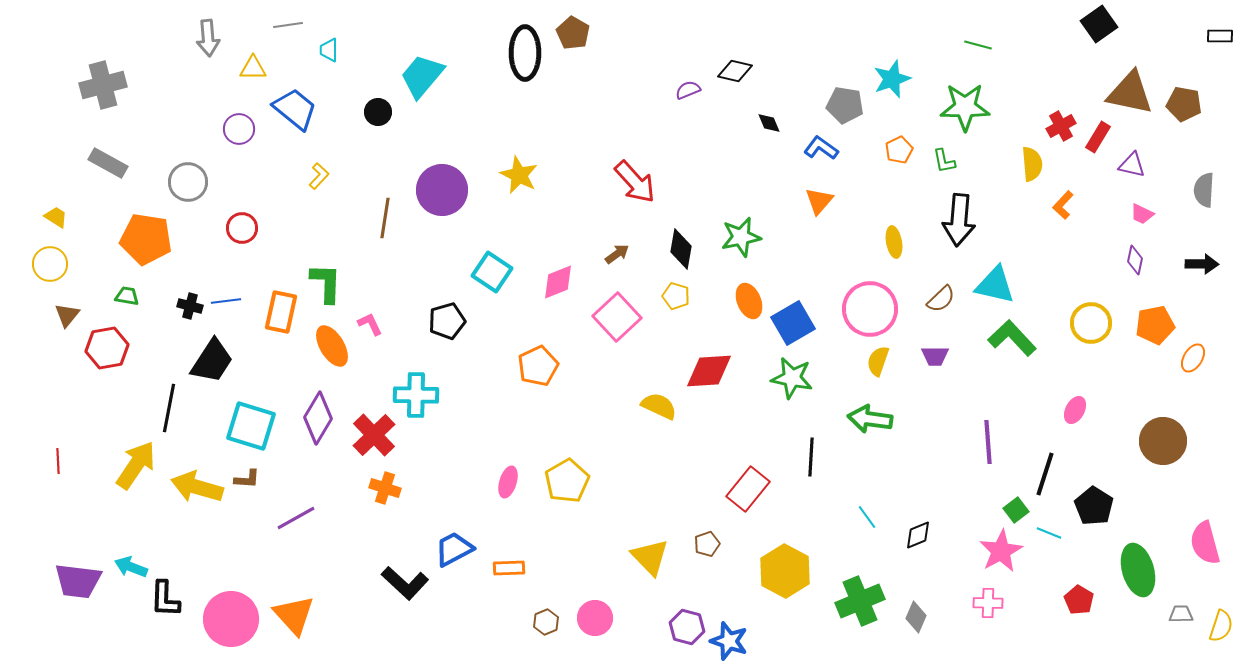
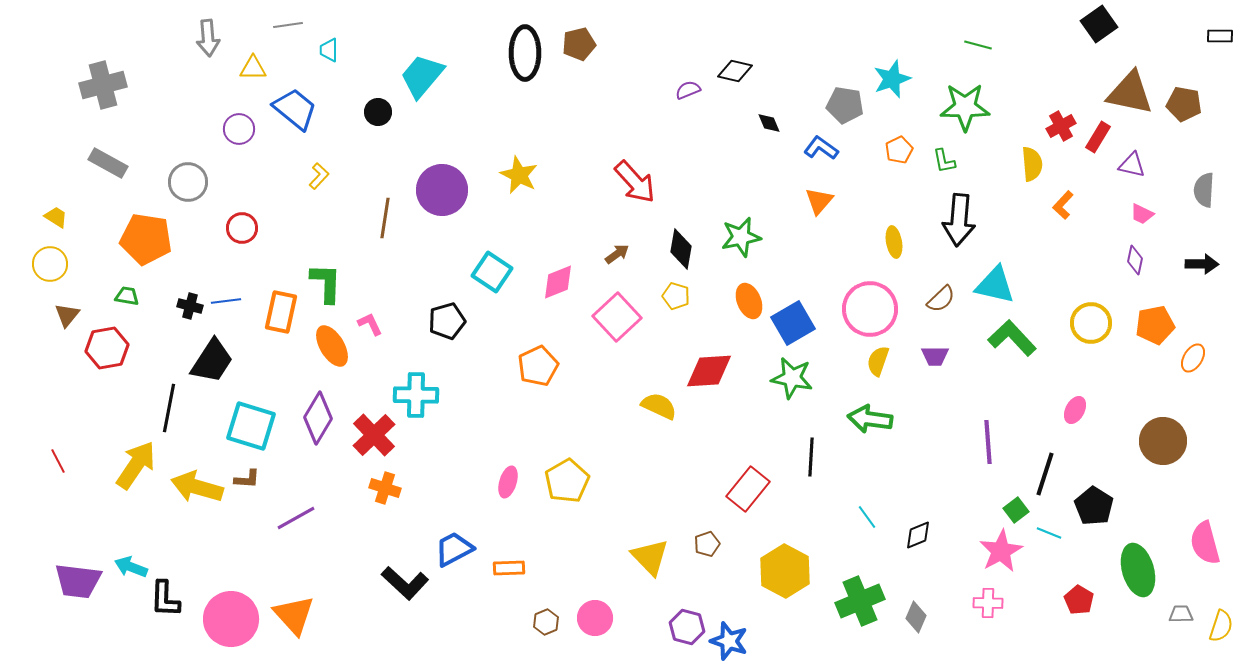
brown pentagon at (573, 33): moved 6 px right, 11 px down; rotated 28 degrees clockwise
red line at (58, 461): rotated 25 degrees counterclockwise
